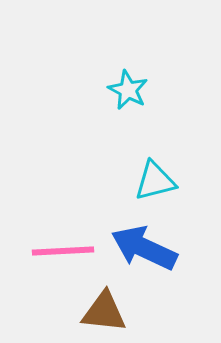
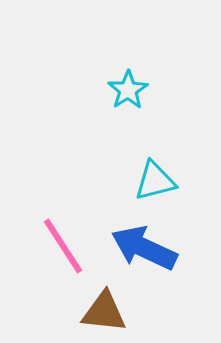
cyan star: rotated 12 degrees clockwise
pink line: moved 5 px up; rotated 60 degrees clockwise
